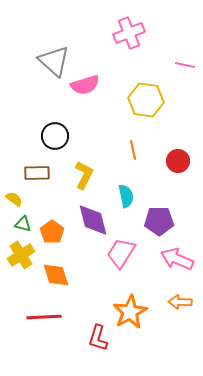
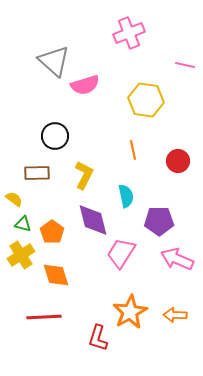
orange arrow: moved 5 px left, 13 px down
